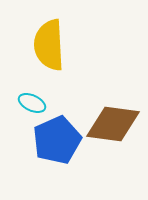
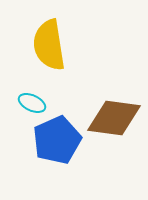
yellow semicircle: rotated 6 degrees counterclockwise
brown diamond: moved 1 px right, 6 px up
